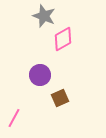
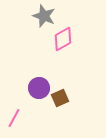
purple circle: moved 1 px left, 13 px down
